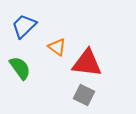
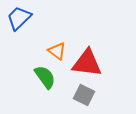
blue trapezoid: moved 5 px left, 8 px up
orange triangle: moved 4 px down
green semicircle: moved 25 px right, 9 px down
